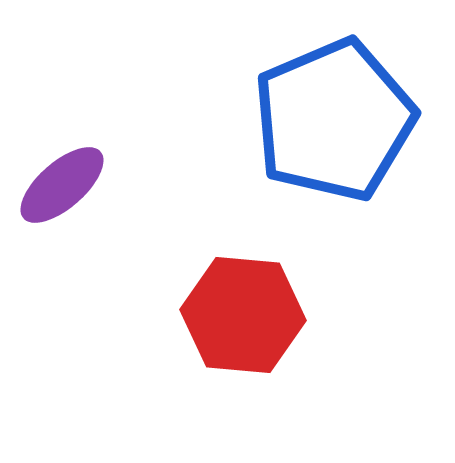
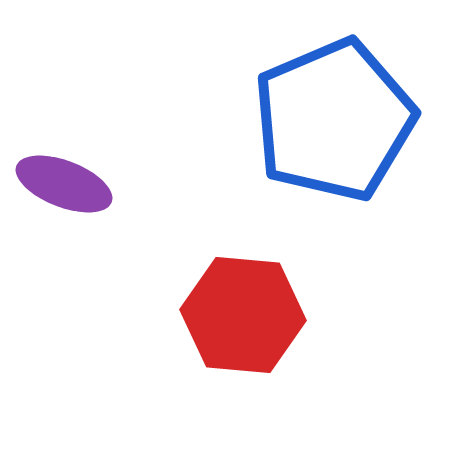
purple ellipse: moved 2 px right, 1 px up; rotated 62 degrees clockwise
